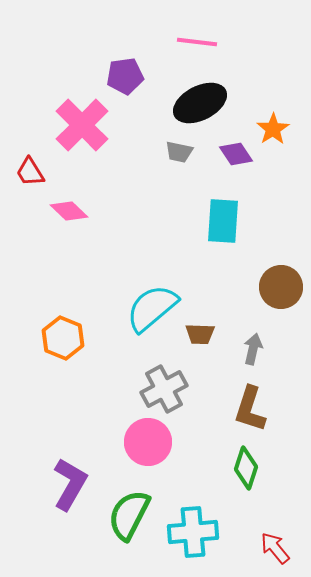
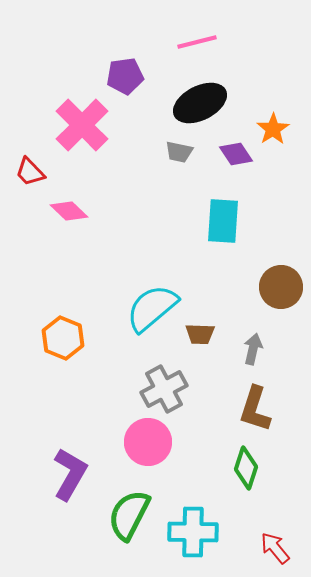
pink line: rotated 21 degrees counterclockwise
red trapezoid: rotated 12 degrees counterclockwise
brown L-shape: moved 5 px right
purple L-shape: moved 10 px up
cyan cross: rotated 6 degrees clockwise
